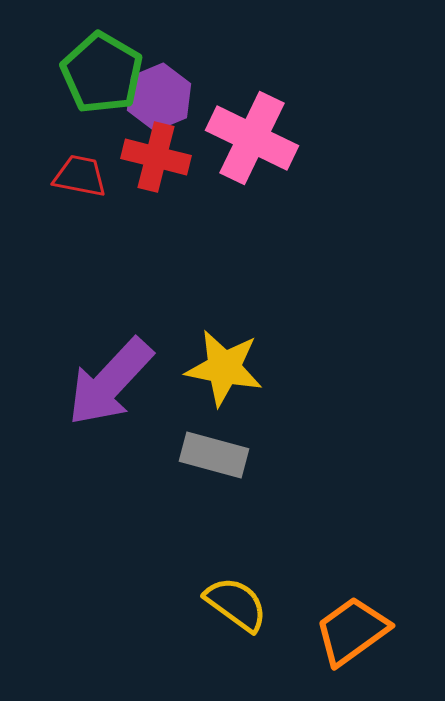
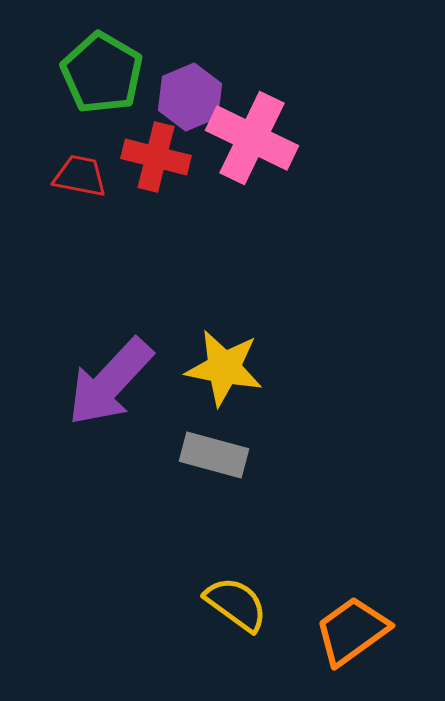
purple hexagon: moved 31 px right
